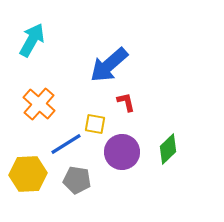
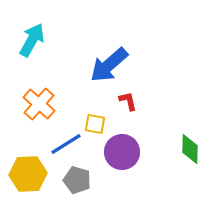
red L-shape: moved 2 px right, 1 px up
green diamond: moved 22 px right; rotated 44 degrees counterclockwise
gray pentagon: rotated 8 degrees clockwise
